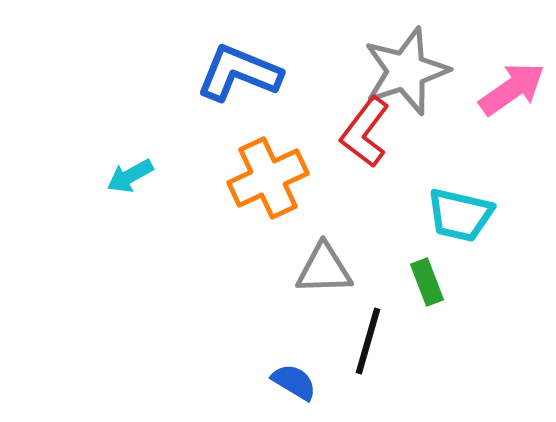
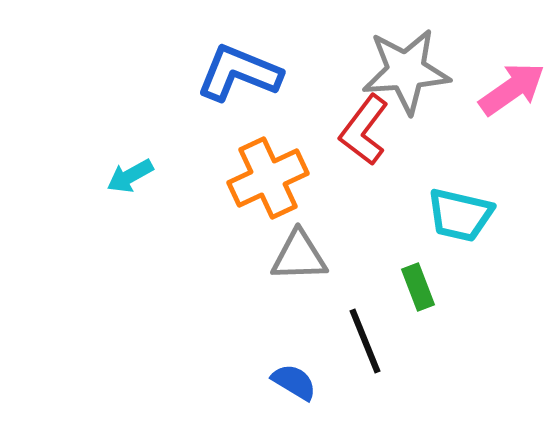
gray star: rotated 14 degrees clockwise
red L-shape: moved 1 px left, 2 px up
gray triangle: moved 25 px left, 13 px up
green rectangle: moved 9 px left, 5 px down
black line: moved 3 px left; rotated 38 degrees counterclockwise
